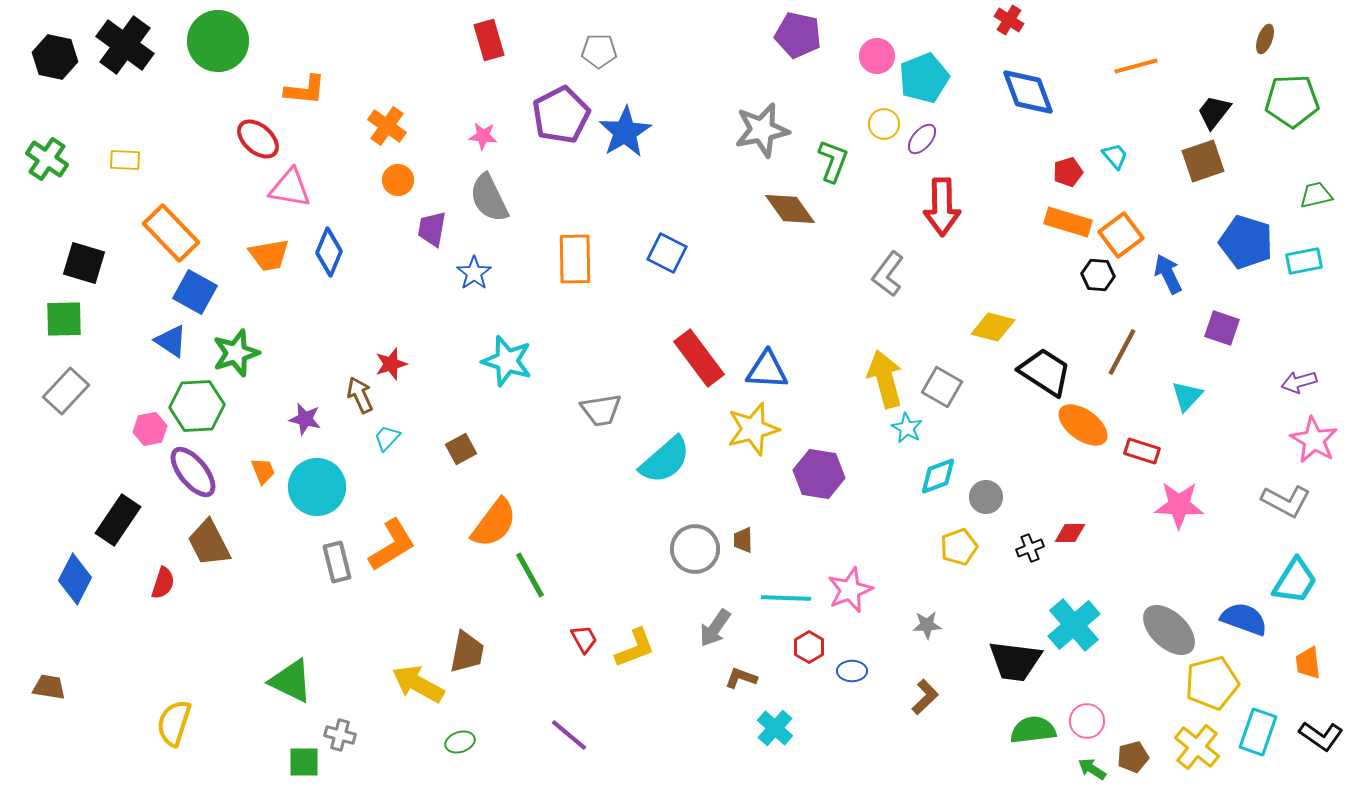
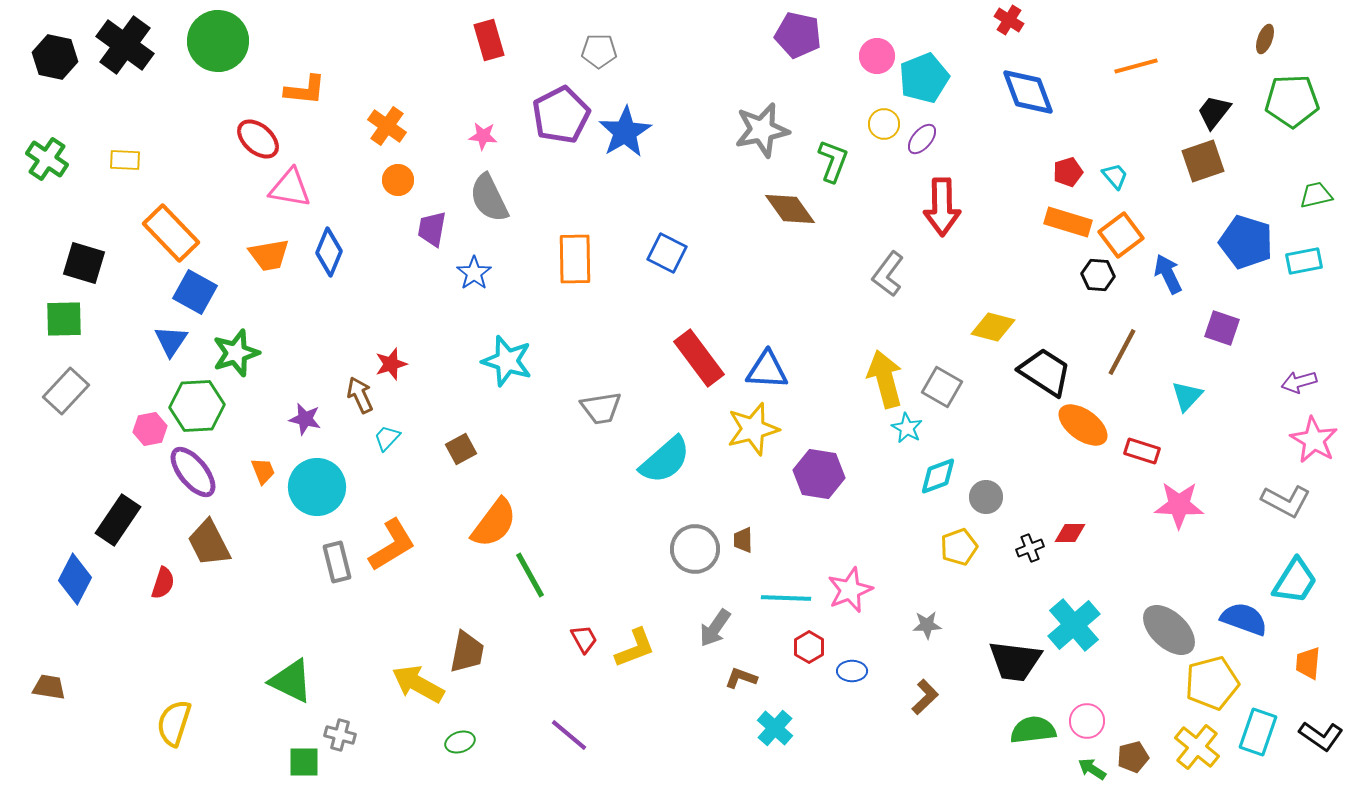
cyan trapezoid at (1115, 156): moved 20 px down
blue triangle at (171, 341): rotated 30 degrees clockwise
gray trapezoid at (601, 410): moved 2 px up
orange trapezoid at (1308, 663): rotated 12 degrees clockwise
